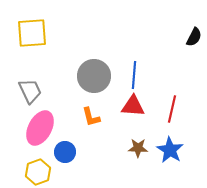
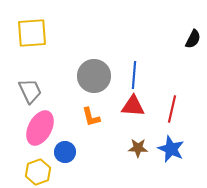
black semicircle: moved 1 px left, 2 px down
blue star: moved 1 px right, 1 px up; rotated 8 degrees counterclockwise
